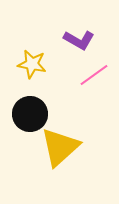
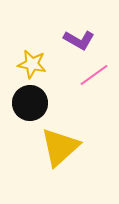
black circle: moved 11 px up
